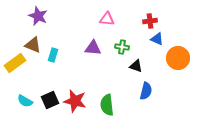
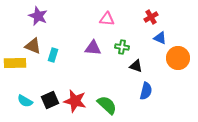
red cross: moved 1 px right, 4 px up; rotated 24 degrees counterclockwise
blue triangle: moved 3 px right, 1 px up
brown triangle: moved 1 px down
yellow rectangle: rotated 35 degrees clockwise
green semicircle: rotated 140 degrees clockwise
